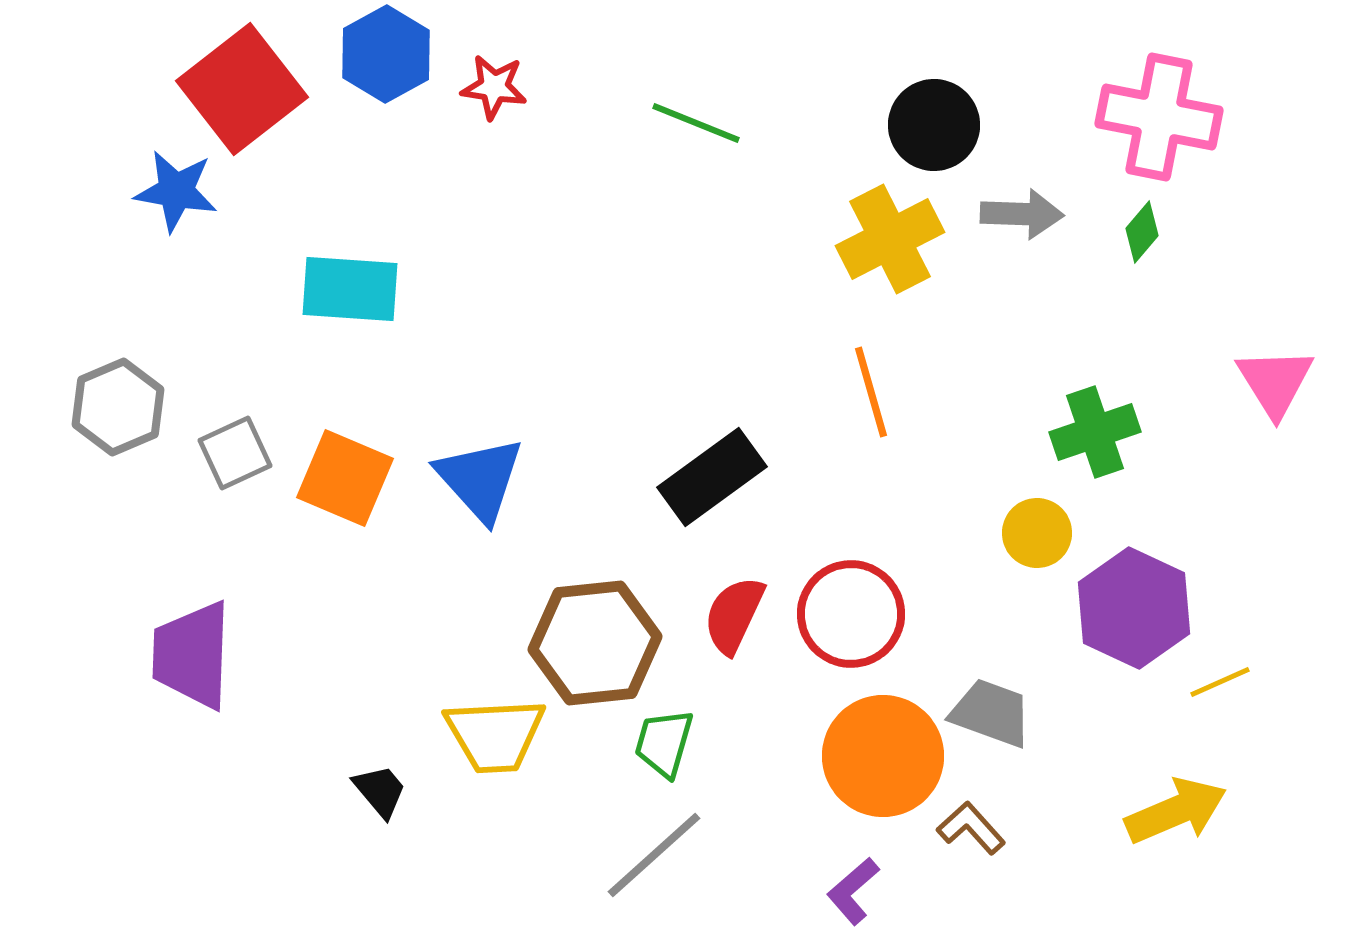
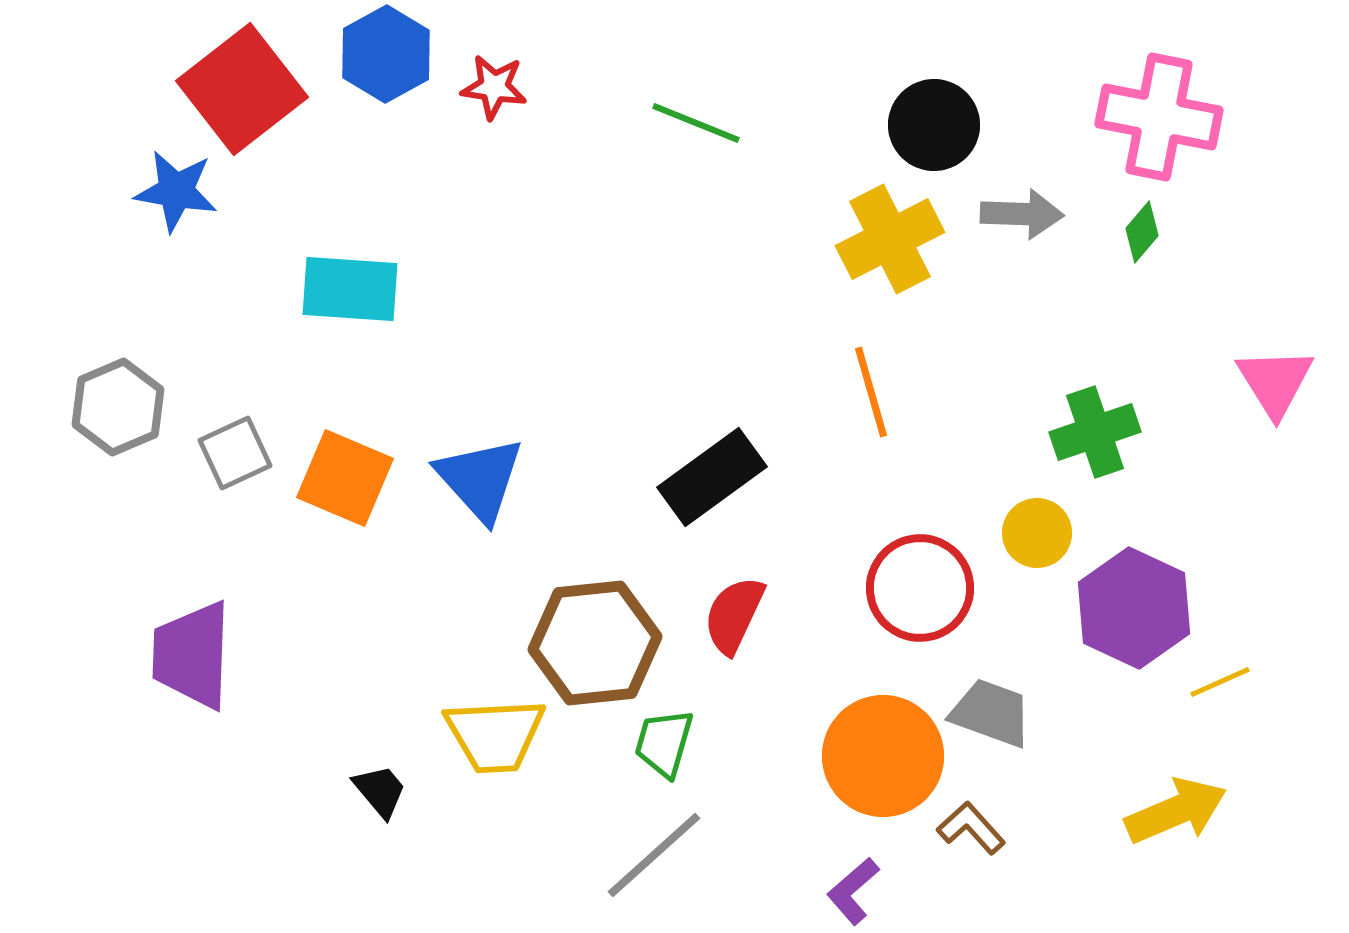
red circle: moved 69 px right, 26 px up
